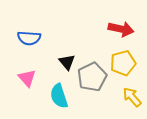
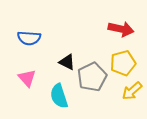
black triangle: rotated 24 degrees counterclockwise
yellow arrow: moved 6 px up; rotated 90 degrees counterclockwise
